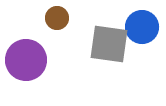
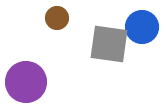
purple circle: moved 22 px down
